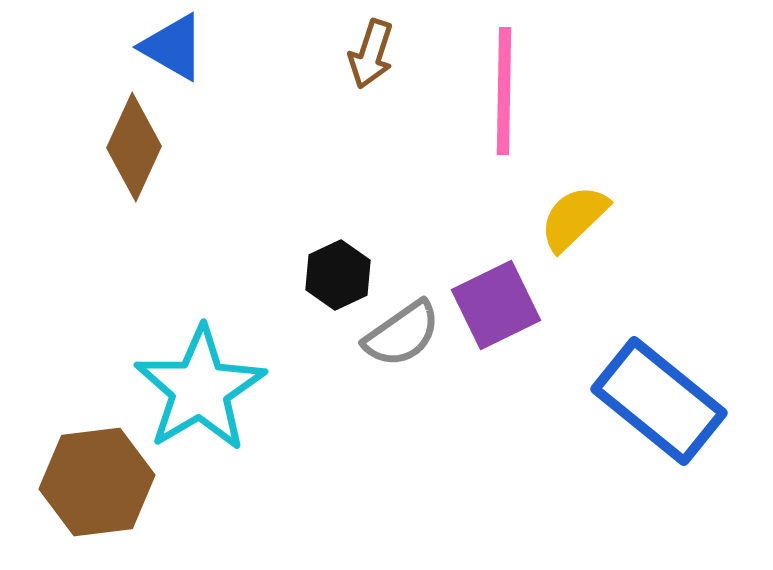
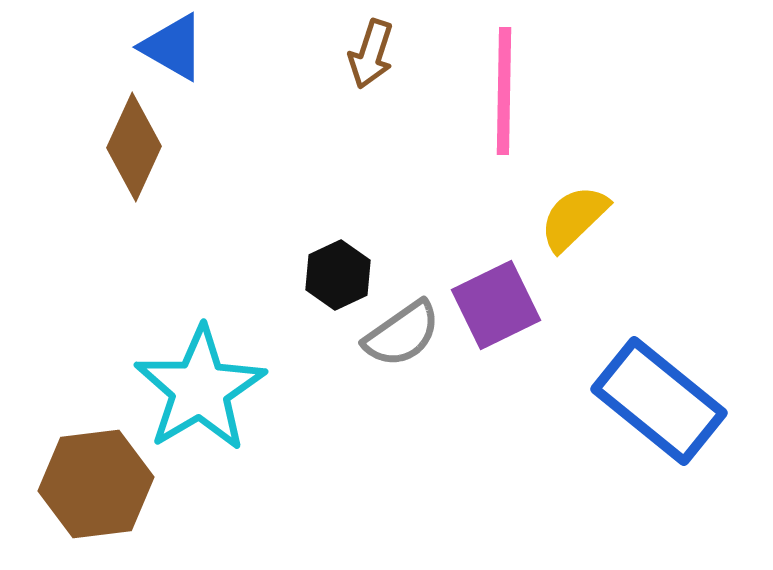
brown hexagon: moved 1 px left, 2 px down
